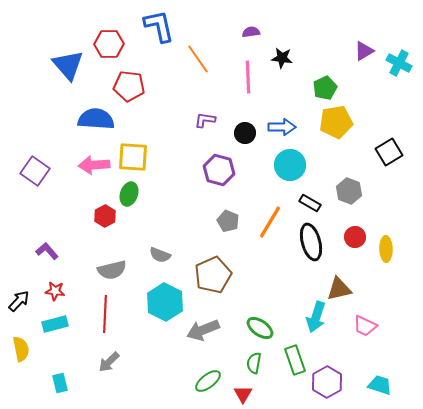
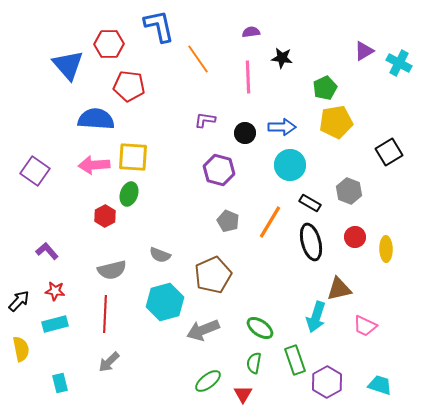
cyan hexagon at (165, 302): rotated 18 degrees clockwise
